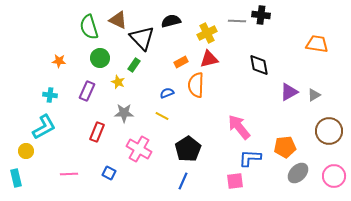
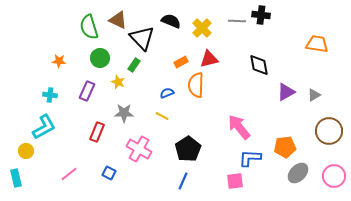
black semicircle: rotated 36 degrees clockwise
yellow cross: moved 5 px left, 5 px up; rotated 18 degrees counterclockwise
purple triangle: moved 3 px left
pink line: rotated 36 degrees counterclockwise
